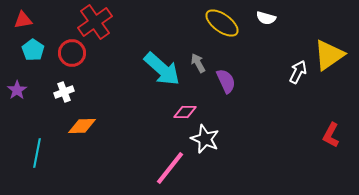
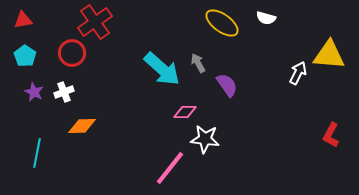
cyan pentagon: moved 8 px left, 6 px down
yellow triangle: rotated 40 degrees clockwise
white arrow: moved 1 px down
purple semicircle: moved 1 px right, 4 px down; rotated 10 degrees counterclockwise
purple star: moved 17 px right, 2 px down; rotated 12 degrees counterclockwise
white star: rotated 16 degrees counterclockwise
